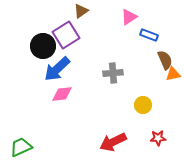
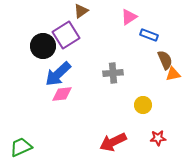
blue arrow: moved 1 px right, 5 px down
